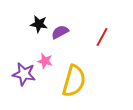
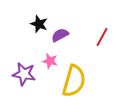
black star: rotated 12 degrees clockwise
purple semicircle: moved 3 px down
pink star: moved 5 px right
